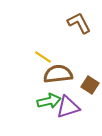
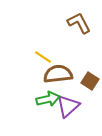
brown square: moved 4 px up
green arrow: moved 1 px left, 2 px up
purple triangle: moved 1 px up; rotated 25 degrees counterclockwise
